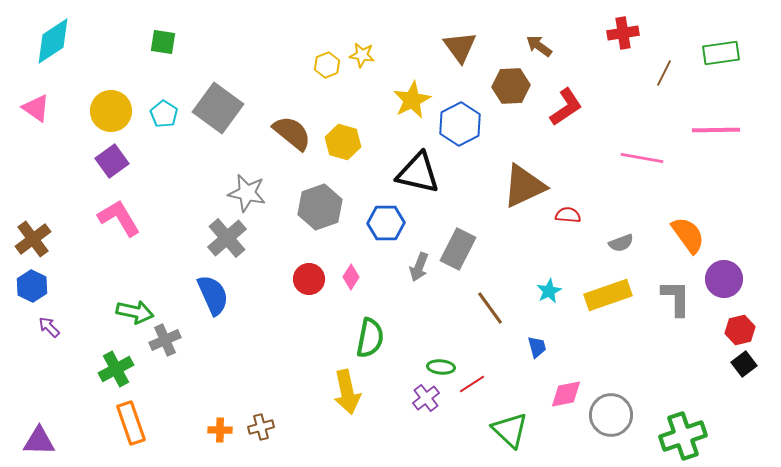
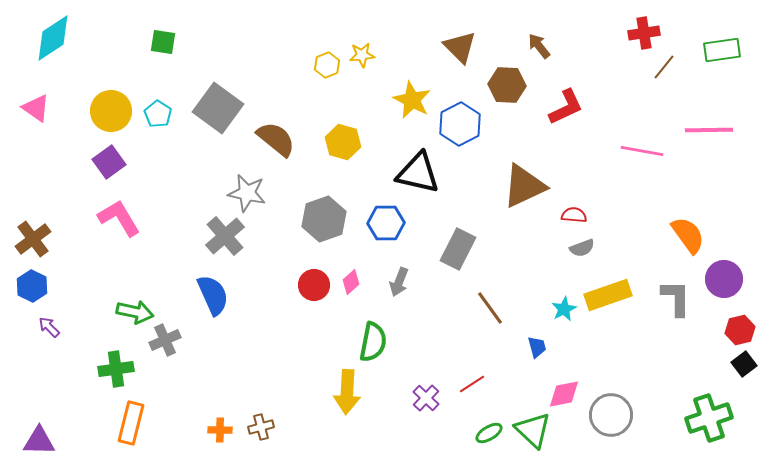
red cross at (623, 33): moved 21 px right
cyan diamond at (53, 41): moved 3 px up
brown arrow at (539, 46): rotated 16 degrees clockwise
brown triangle at (460, 47): rotated 9 degrees counterclockwise
green rectangle at (721, 53): moved 1 px right, 3 px up
yellow star at (362, 55): rotated 15 degrees counterclockwise
brown line at (664, 73): moved 6 px up; rotated 12 degrees clockwise
brown hexagon at (511, 86): moved 4 px left, 1 px up; rotated 6 degrees clockwise
yellow star at (412, 100): rotated 18 degrees counterclockwise
red L-shape at (566, 107): rotated 9 degrees clockwise
cyan pentagon at (164, 114): moved 6 px left
pink line at (716, 130): moved 7 px left
brown semicircle at (292, 133): moved 16 px left, 6 px down
pink line at (642, 158): moved 7 px up
purple square at (112, 161): moved 3 px left, 1 px down
gray hexagon at (320, 207): moved 4 px right, 12 px down
red semicircle at (568, 215): moved 6 px right
gray cross at (227, 238): moved 2 px left, 2 px up
gray semicircle at (621, 243): moved 39 px left, 5 px down
gray arrow at (419, 267): moved 20 px left, 15 px down
pink diamond at (351, 277): moved 5 px down; rotated 15 degrees clockwise
red circle at (309, 279): moved 5 px right, 6 px down
cyan star at (549, 291): moved 15 px right, 18 px down
green semicircle at (370, 338): moved 3 px right, 4 px down
green ellipse at (441, 367): moved 48 px right, 66 px down; rotated 36 degrees counterclockwise
green cross at (116, 369): rotated 20 degrees clockwise
yellow arrow at (347, 392): rotated 15 degrees clockwise
pink diamond at (566, 394): moved 2 px left
purple cross at (426, 398): rotated 8 degrees counterclockwise
orange rectangle at (131, 423): rotated 33 degrees clockwise
green triangle at (510, 430): moved 23 px right
green cross at (683, 436): moved 26 px right, 18 px up
